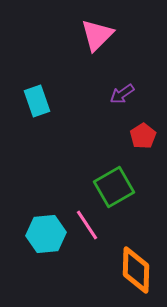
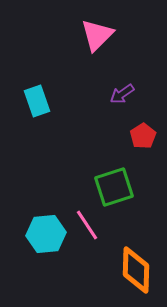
green square: rotated 12 degrees clockwise
